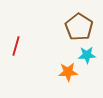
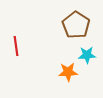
brown pentagon: moved 3 px left, 2 px up
red line: rotated 24 degrees counterclockwise
